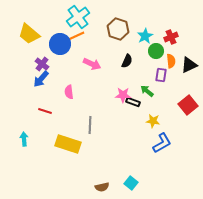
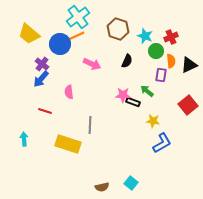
cyan star: rotated 21 degrees counterclockwise
